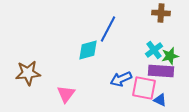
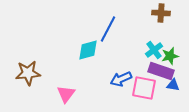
purple rectangle: rotated 15 degrees clockwise
blue triangle: moved 13 px right, 15 px up; rotated 16 degrees counterclockwise
